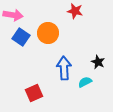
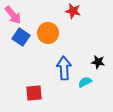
red star: moved 2 px left
pink arrow: rotated 42 degrees clockwise
black star: rotated 16 degrees counterclockwise
red square: rotated 18 degrees clockwise
